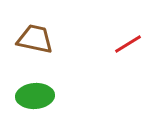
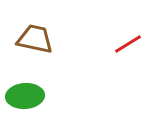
green ellipse: moved 10 px left
